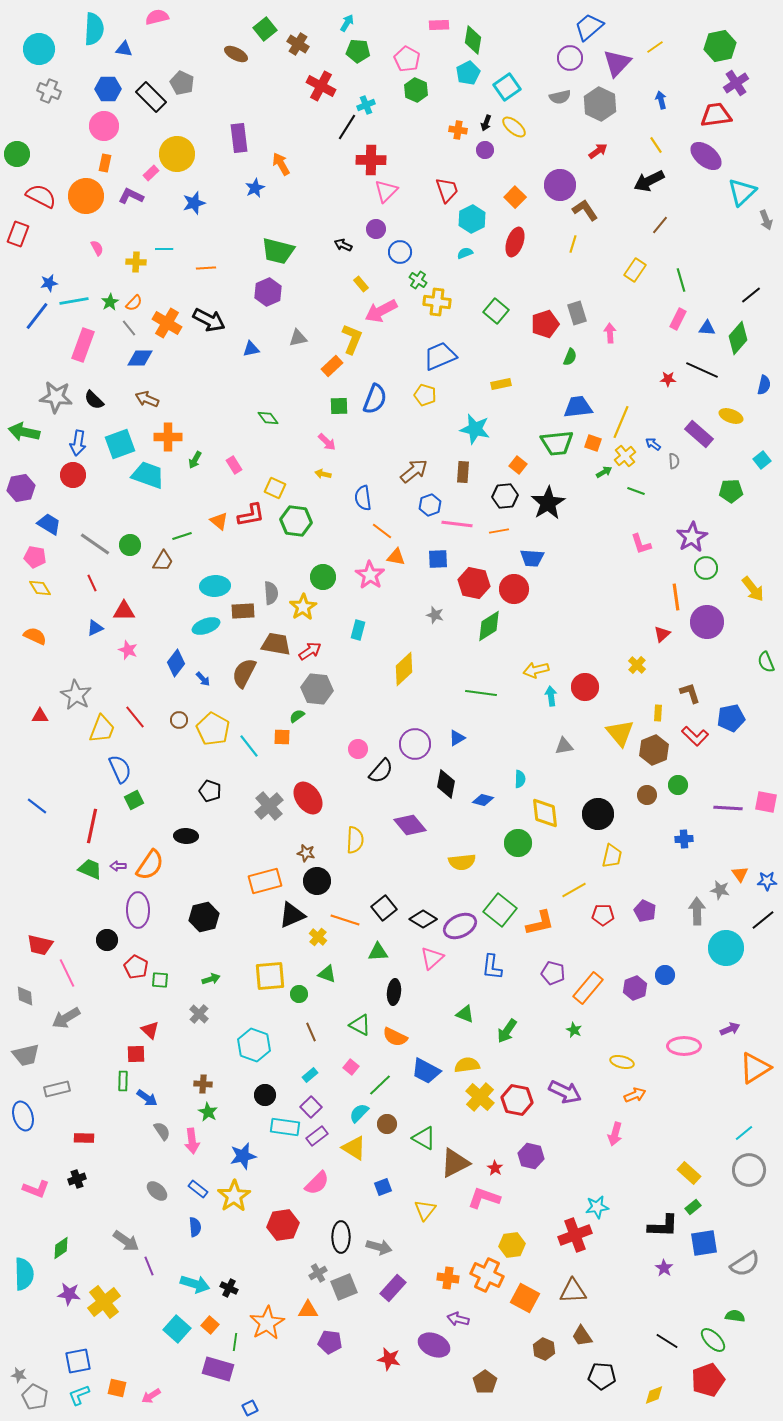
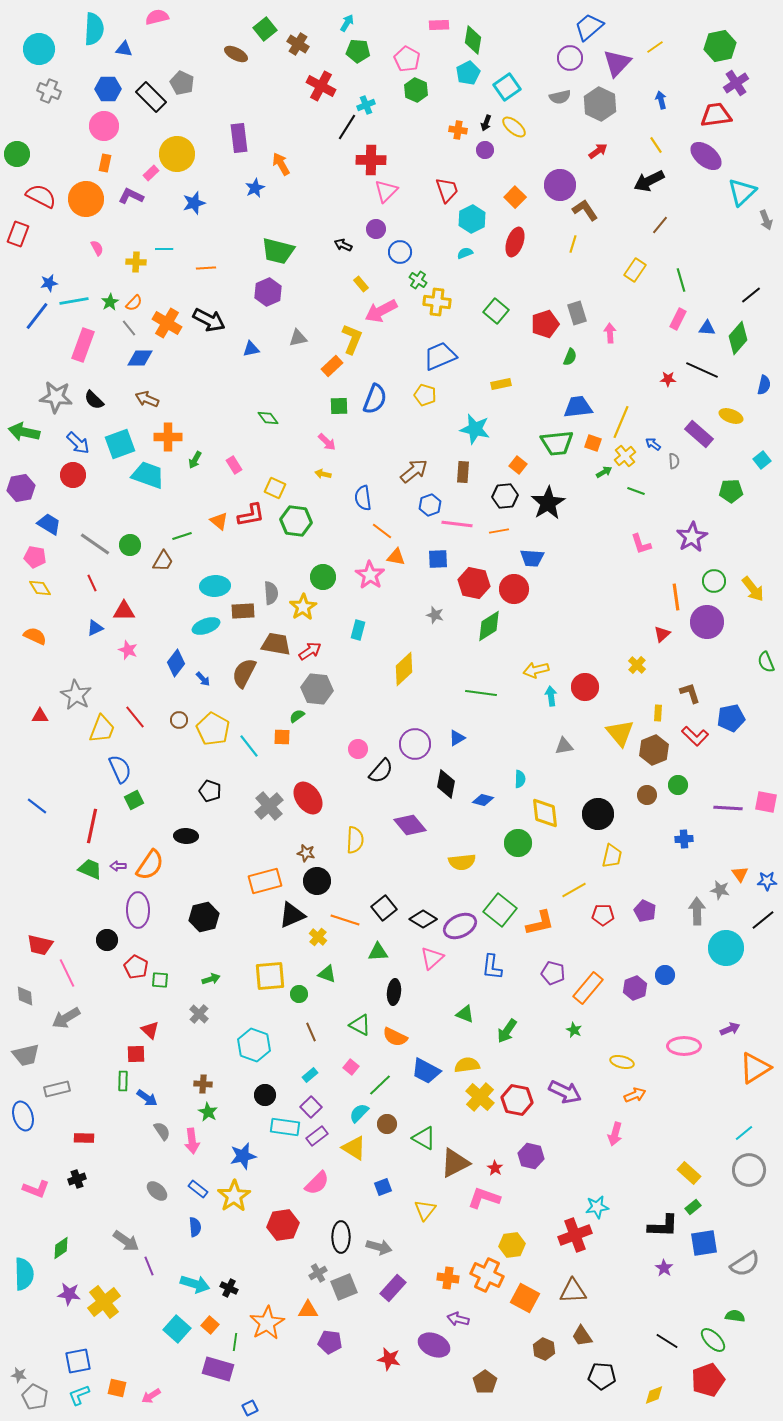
orange circle at (86, 196): moved 3 px down
blue arrow at (78, 443): rotated 55 degrees counterclockwise
green circle at (706, 568): moved 8 px right, 13 px down
